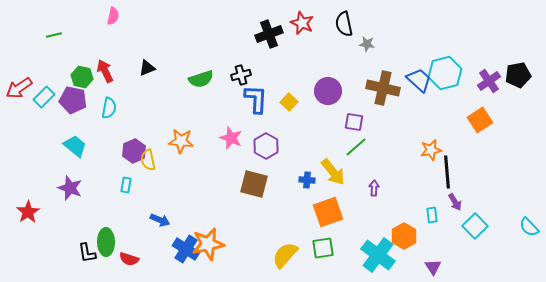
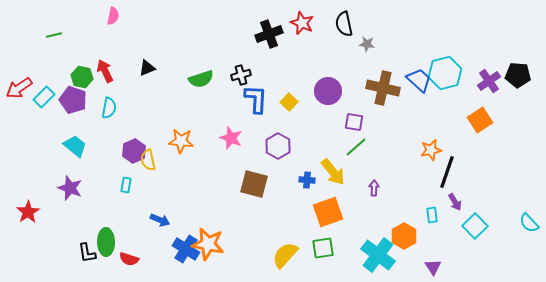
black pentagon at (518, 75): rotated 15 degrees clockwise
purple pentagon at (73, 100): rotated 8 degrees clockwise
purple hexagon at (266, 146): moved 12 px right
black line at (447, 172): rotated 24 degrees clockwise
cyan semicircle at (529, 227): moved 4 px up
orange star at (208, 244): rotated 24 degrees clockwise
